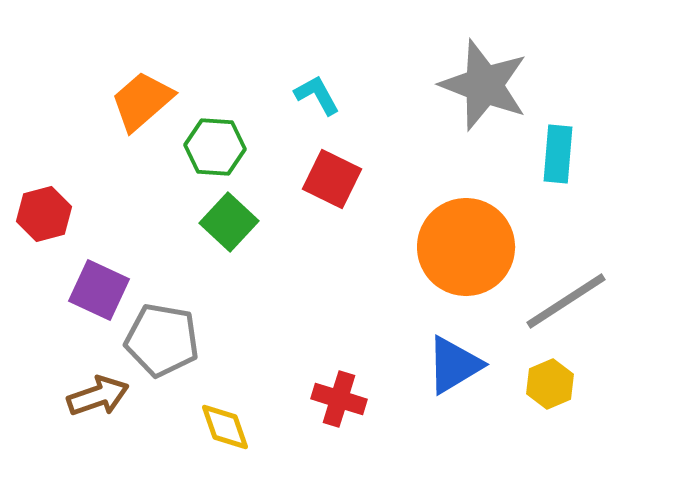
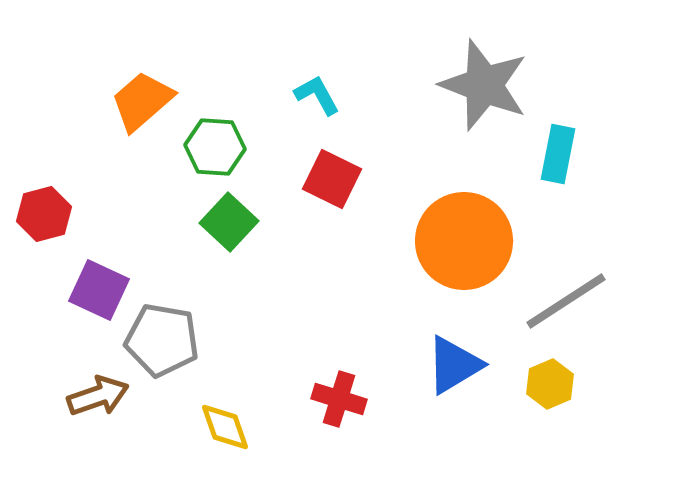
cyan rectangle: rotated 6 degrees clockwise
orange circle: moved 2 px left, 6 px up
